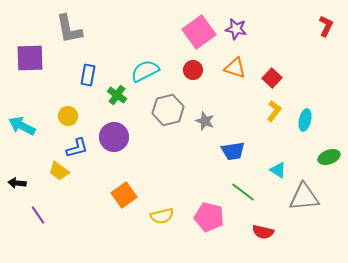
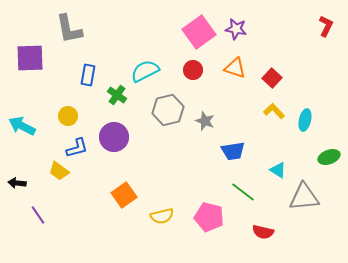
yellow L-shape: rotated 80 degrees counterclockwise
